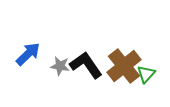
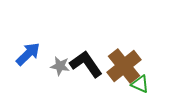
black L-shape: moved 1 px up
green triangle: moved 6 px left, 10 px down; rotated 48 degrees counterclockwise
